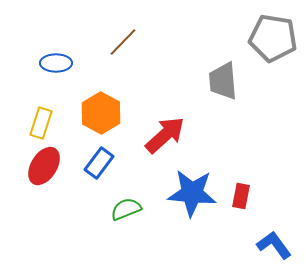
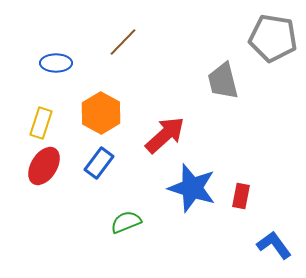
gray trapezoid: rotated 9 degrees counterclockwise
blue star: moved 5 px up; rotated 12 degrees clockwise
green semicircle: moved 13 px down
